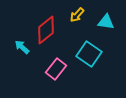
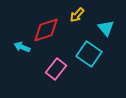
cyan triangle: moved 6 px down; rotated 42 degrees clockwise
red diamond: rotated 20 degrees clockwise
cyan arrow: rotated 21 degrees counterclockwise
